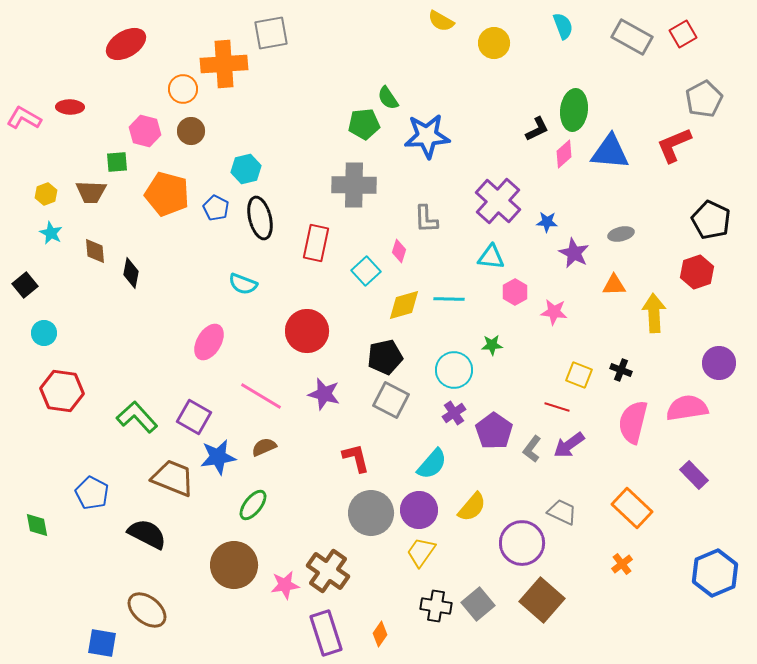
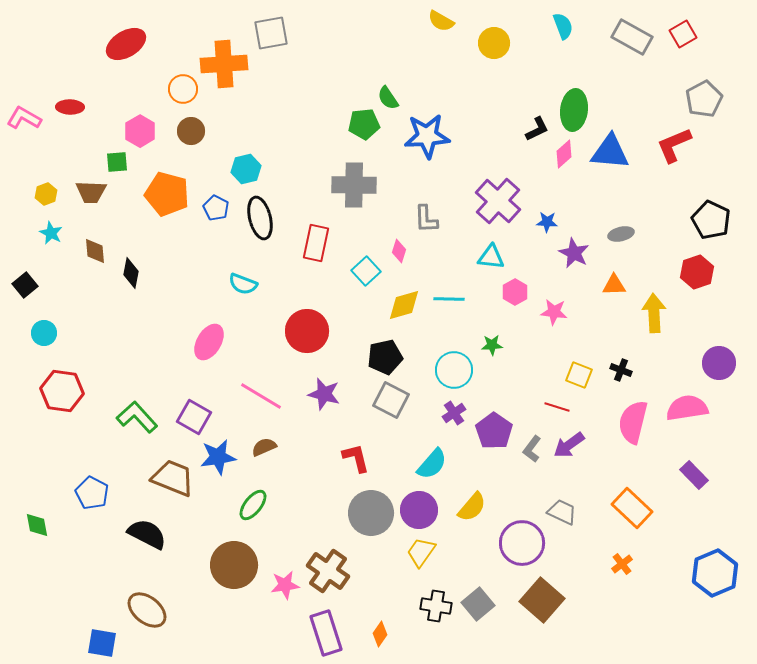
pink hexagon at (145, 131): moved 5 px left; rotated 16 degrees clockwise
